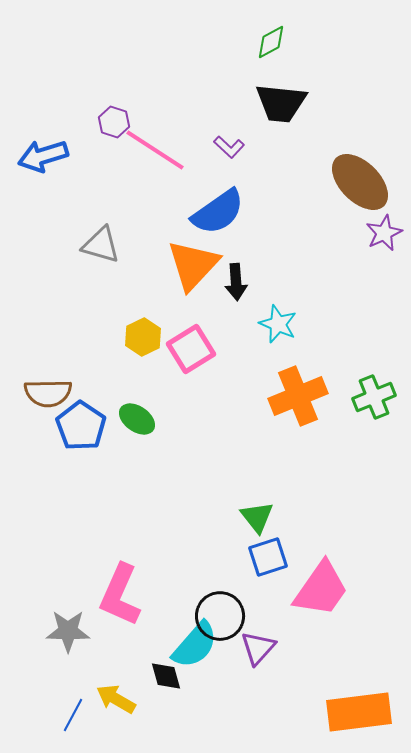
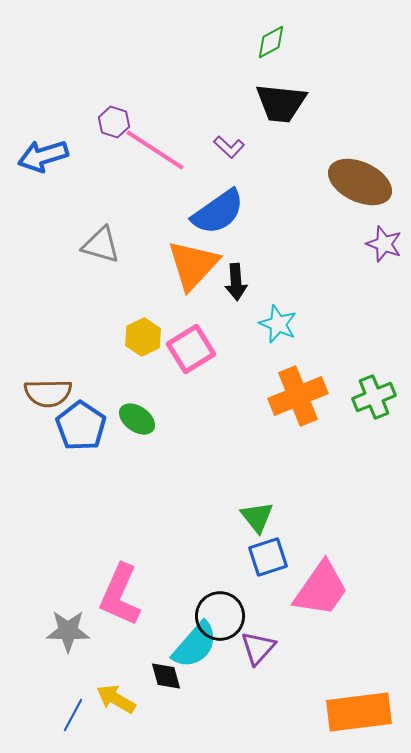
brown ellipse: rotated 20 degrees counterclockwise
purple star: moved 11 px down; rotated 27 degrees counterclockwise
